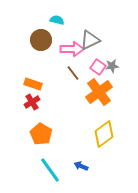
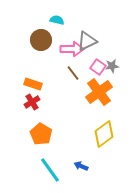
gray triangle: moved 3 px left, 1 px down
